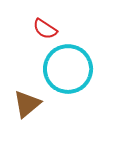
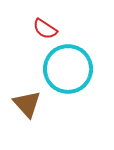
brown triangle: rotated 32 degrees counterclockwise
